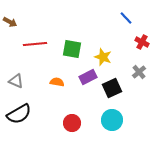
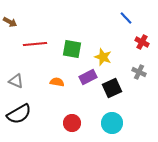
gray cross: rotated 24 degrees counterclockwise
cyan circle: moved 3 px down
